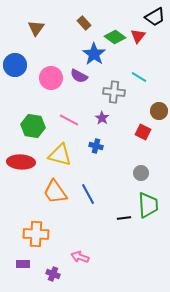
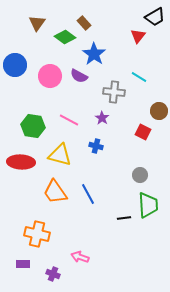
brown triangle: moved 1 px right, 5 px up
green diamond: moved 50 px left
pink circle: moved 1 px left, 2 px up
gray circle: moved 1 px left, 2 px down
orange cross: moved 1 px right; rotated 10 degrees clockwise
